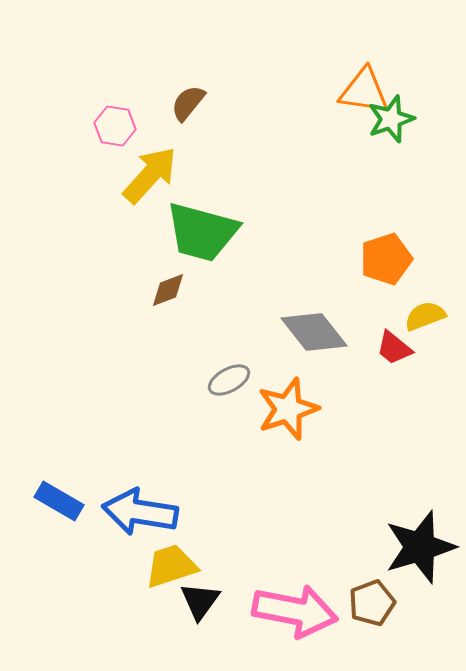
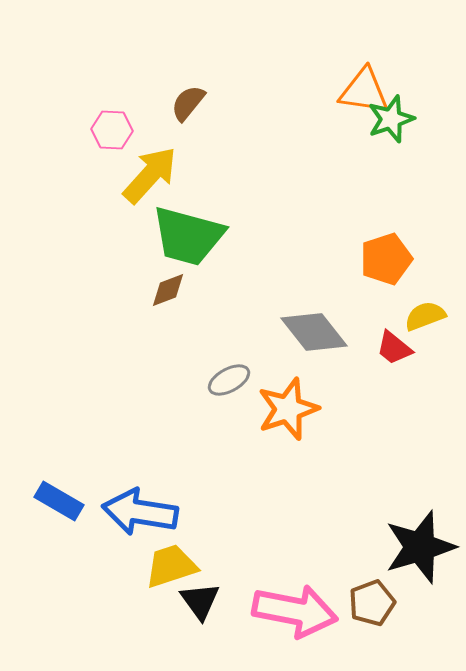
pink hexagon: moved 3 px left, 4 px down; rotated 6 degrees counterclockwise
green trapezoid: moved 14 px left, 4 px down
black triangle: rotated 12 degrees counterclockwise
